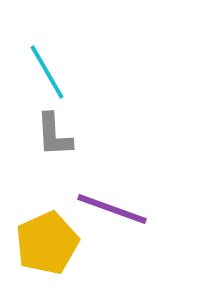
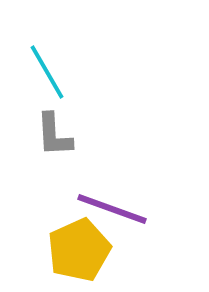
yellow pentagon: moved 32 px right, 7 px down
